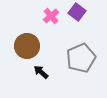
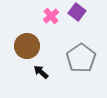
gray pentagon: rotated 12 degrees counterclockwise
